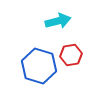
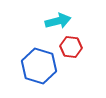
red hexagon: moved 8 px up; rotated 15 degrees clockwise
